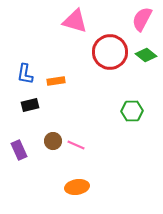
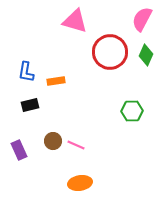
green diamond: rotated 75 degrees clockwise
blue L-shape: moved 1 px right, 2 px up
orange ellipse: moved 3 px right, 4 px up
